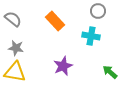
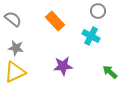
cyan cross: rotated 18 degrees clockwise
purple star: rotated 18 degrees clockwise
yellow triangle: rotated 35 degrees counterclockwise
